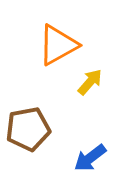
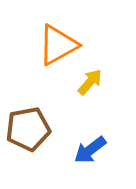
blue arrow: moved 8 px up
